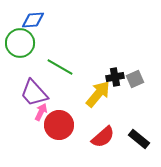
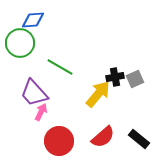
red circle: moved 16 px down
